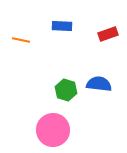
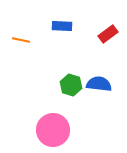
red rectangle: rotated 18 degrees counterclockwise
green hexagon: moved 5 px right, 5 px up
